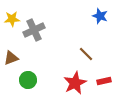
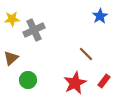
blue star: rotated 21 degrees clockwise
brown triangle: rotated 21 degrees counterclockwise
red rectangle: rotated 40 degrees counterclockwise
